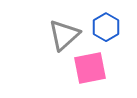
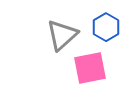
gray triangle: moved 2 px left
